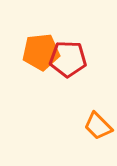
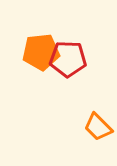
orange trapezoid: moved 1 px down
